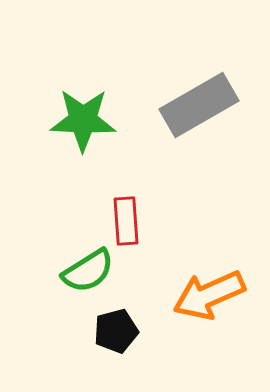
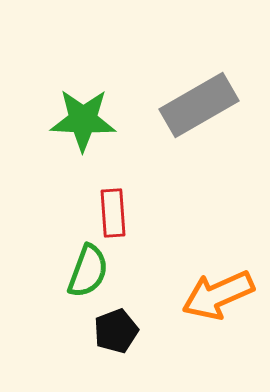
red rectangle: moved 13 px left, 8 px up
green semicircle: rotated 38 degrees counterclockwise
orange arrow: moved 9 px right
black pentagon: rotated 6 degrees counterclockwise
